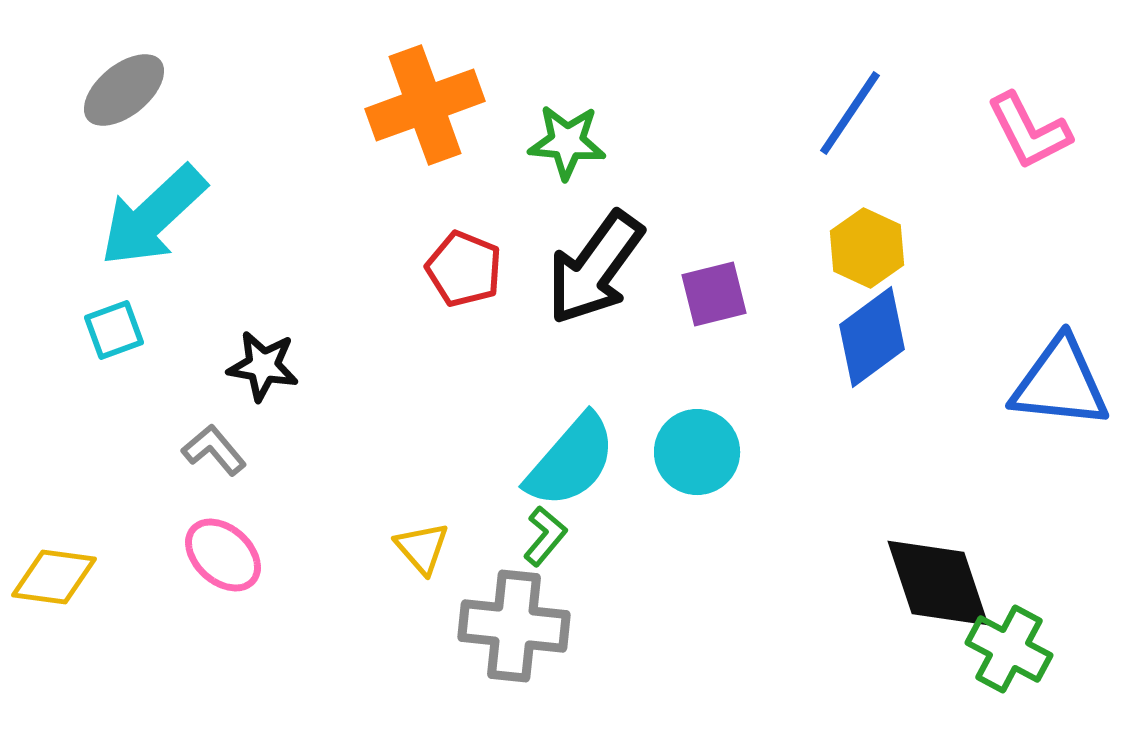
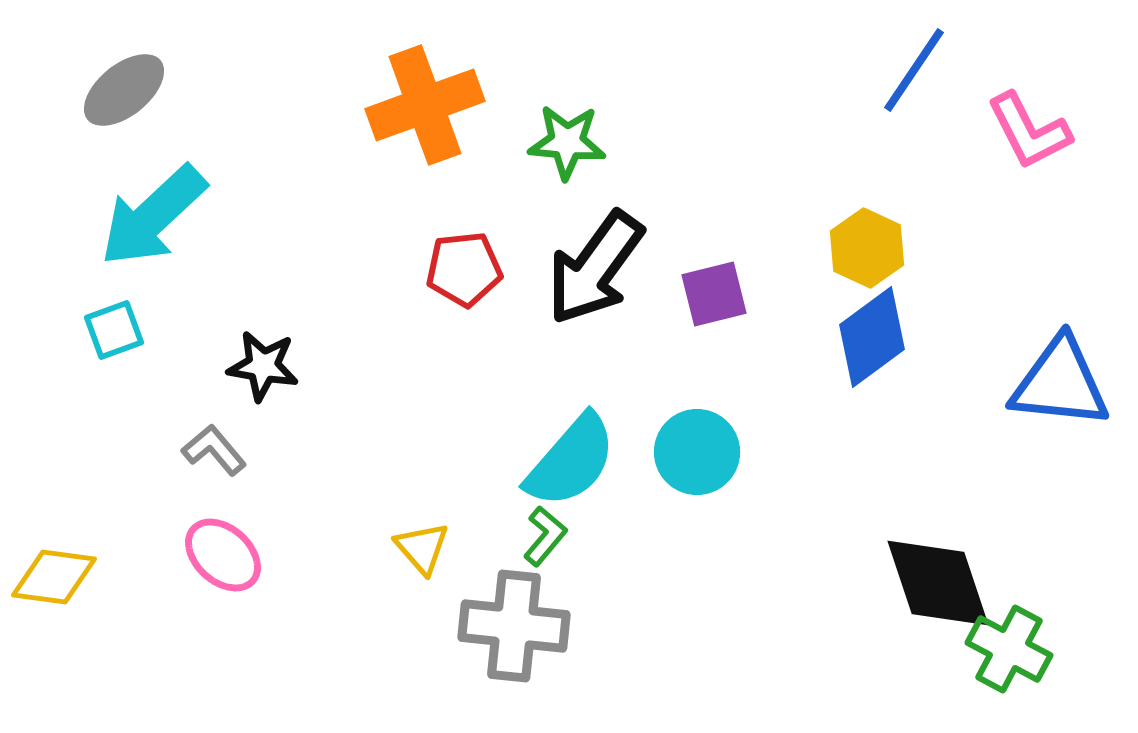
blue line: moved 64 px right, 43 px up
red pentagon: rotated 28 degrees counterclockwise
